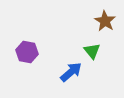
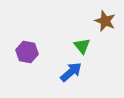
brown star: rotated 10 degrees counterclockwise
green triangle: moved 10 px left, 5 px up
